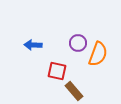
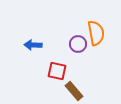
purple circle: moved 1 px down
orange semicircle: moved 2 px left, 21 px up; rotated 30 degrees counterclockwise
